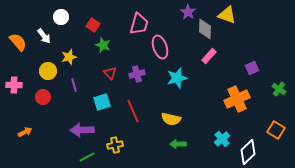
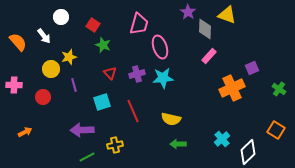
yellow circle: moved 3 px right, 2 px up
cyan star: moved 14 px left; rotated 10 degrees clockwise
orange cross: moved 5 px left, 11 px up
